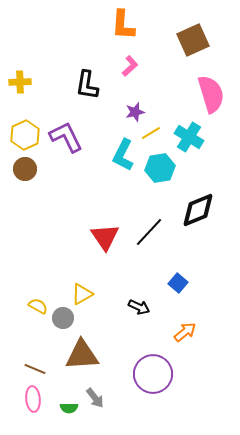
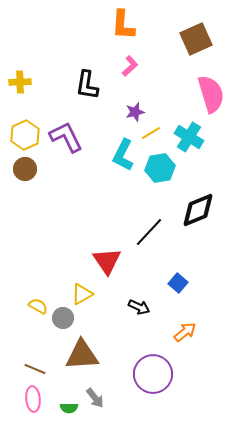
brown square: moved 3 px right, 1 px up
red triangle: moved 2 px right, 24 px down
